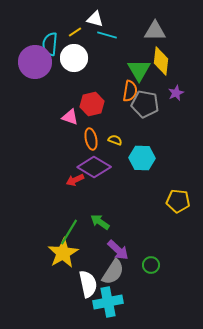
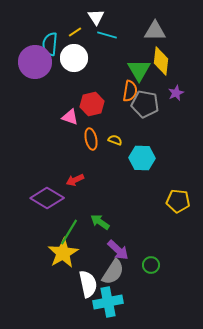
white triangle: moved 1 px right, 2 px up; rotated 42 degrees clockwise
purple diamond: moved 47 px left, 31 px down
